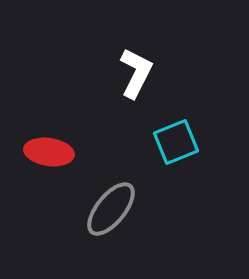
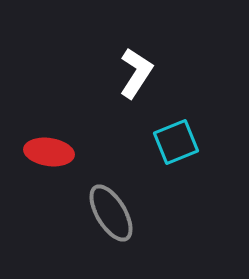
white L-shape: rotated 6 degrees clockwise
gray ellipse: moved 4 px down; rotated 70 degrees counterclockwise
